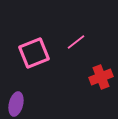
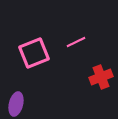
pink line: rotated 12 degrees clockwise
